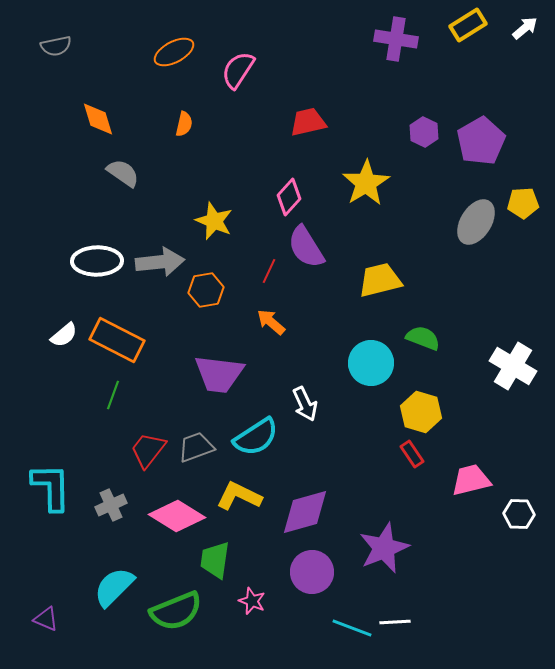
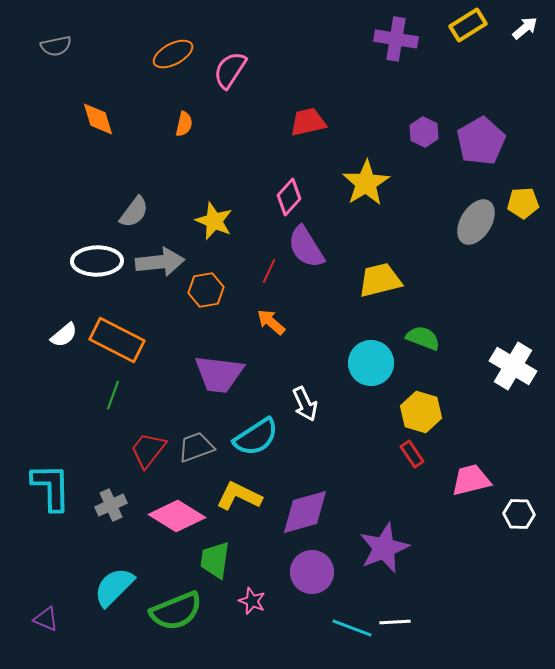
orange ellipse at (174, 52): moved 1 px left, 2 px down
pink semicircle at (238, 70): moved 8 px left
gray semicircle at (123, 173): moved 11 px right, 39 px down; rotated 92 degrees clockwise
